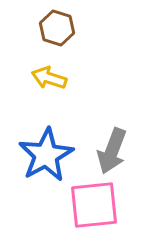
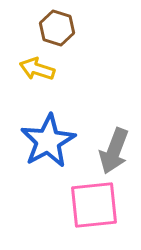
yellow arrow: moved 12 px left, 9 px up
gray arrow: moved 2 px right
blue star: moved 2 px right, 14 px up
